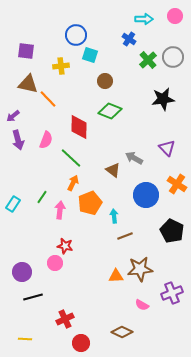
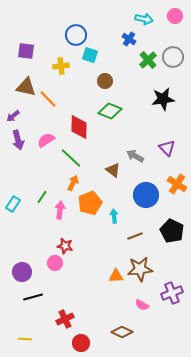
cyan arrow at (144, 19): rotated 12 degrees clockwise
brown triangle at (28, 84): moved 2 px left, 3 px down
pink semicircle at (46, 140): rotated 144 degrees counterclockwise
gray arrow at (134, 158): moved 1 px right, 2 px up
brown line at (125, 236): moved 10 px right
